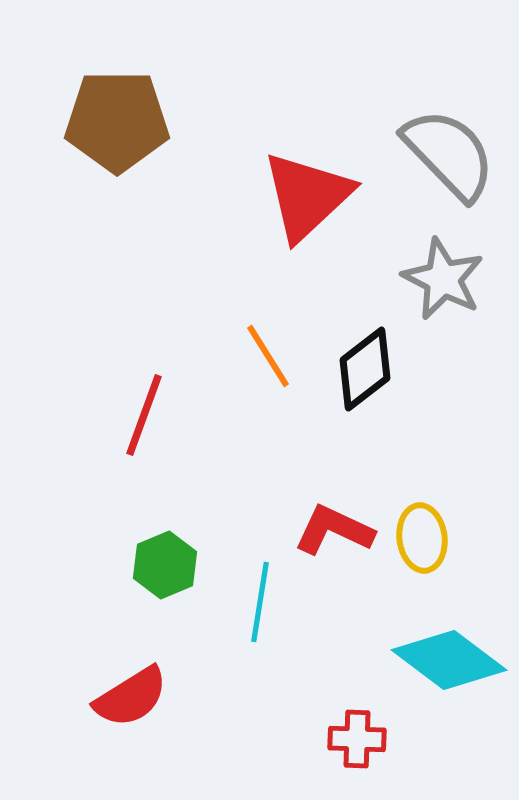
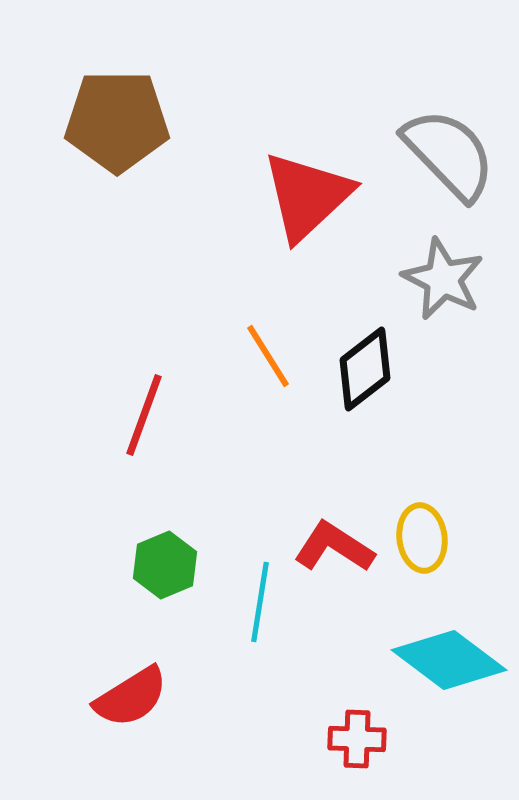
red L-shape: moved 17 px down; rotated 8 degrees clockwise
